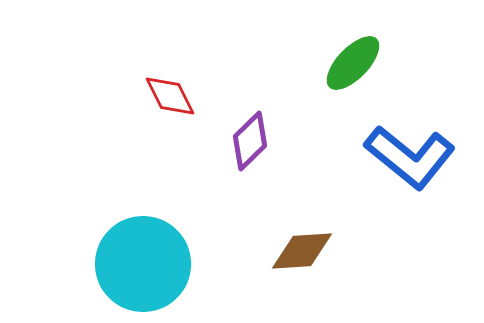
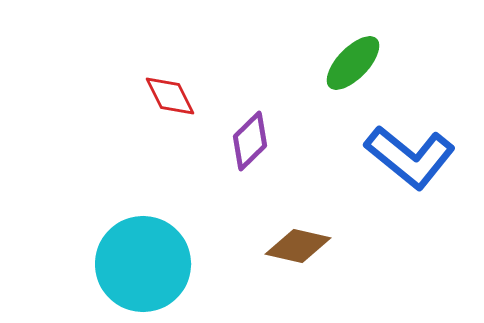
brown diamond: moved 4 px left, 5 px up; rotated 16 degrees clockwise
